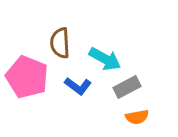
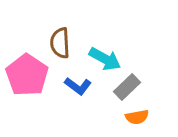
pink pentagon: moved 2 px up; rotated 12 degrees clockwise
gray rectangle: rotated 16 degrees counterclockwise
